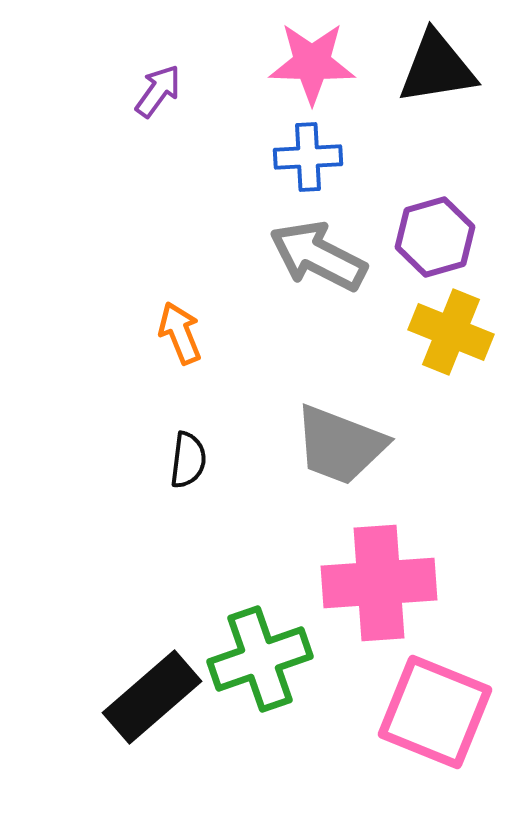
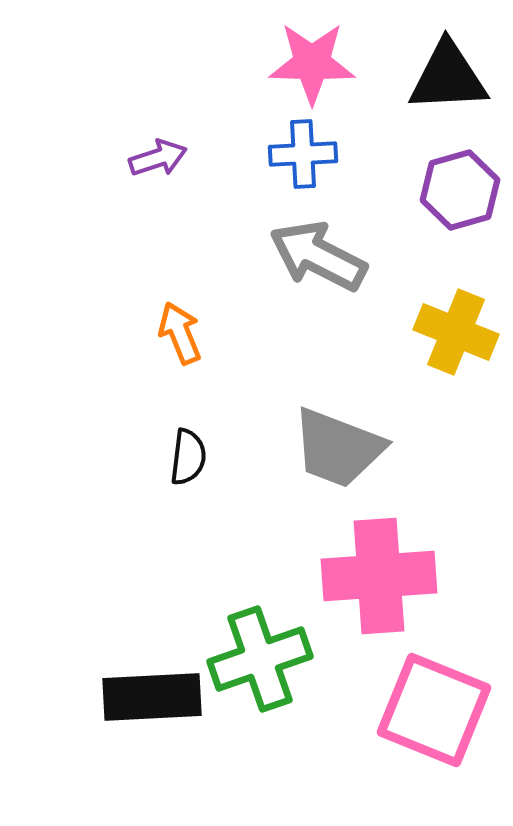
black triangle: moved 11 px right, 9 px down; rotated 6 degrees clockwise
purple arrow: moved 67 px down; rotated 36 degrees clockwise
blue cross: moved 5 px left, 3 px up
purple hexagon: moved 25 px right, 47 px up
yellow cross: moved 5 px right
gray trapezoid: moved 2 px left, 3 px down
black semicircle: moved 3 px up
pink cross: moved 7 px up
black rectangle: rotated 38 degrees clockwise
pink square: moved 1 px left, 2 px up
